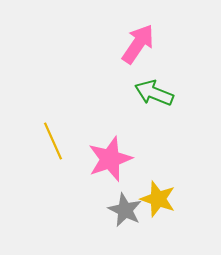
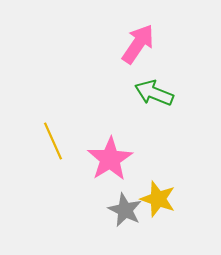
pink star: rotated 12 degrees counterclockwise
